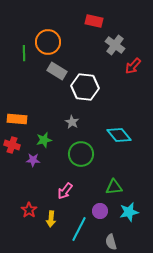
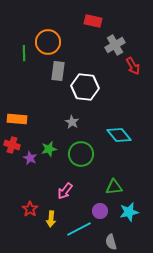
red rectangle: moved 1 px left
gray cross: rotated 24 degrees clockwise
red arrow: rotated 72 degrees counterclockwise
gray rectangle: moved 1 px right; rotated 66 degrees clockwise
green star: moved 5 px right, 9 px down
purple star: moved 3 px left, 2 px up; rotated 24 degrees clockwise
red star: moved 1 px right, 1 px up
cyan line: rotated 35 degrees clockwise
